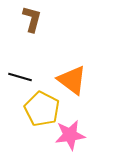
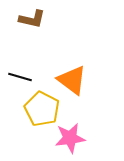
brown L-shape: rotated 88 degrees clockwise
pink star: moved 3 px down
